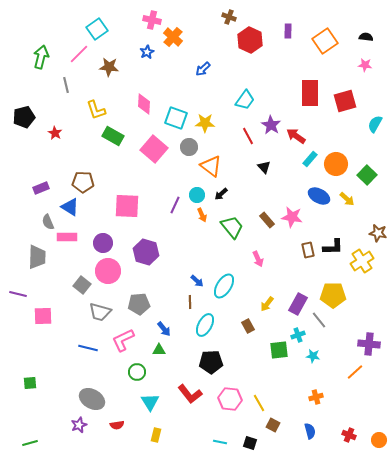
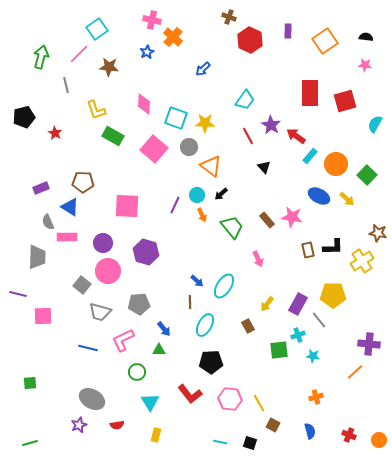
cyan rectangle at (310, 159): moved 3 px up
